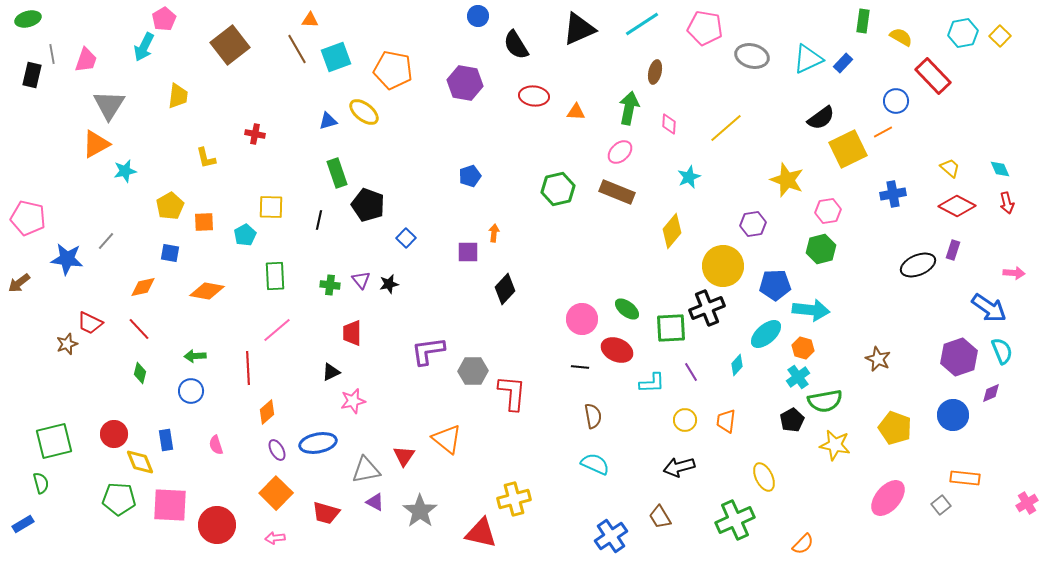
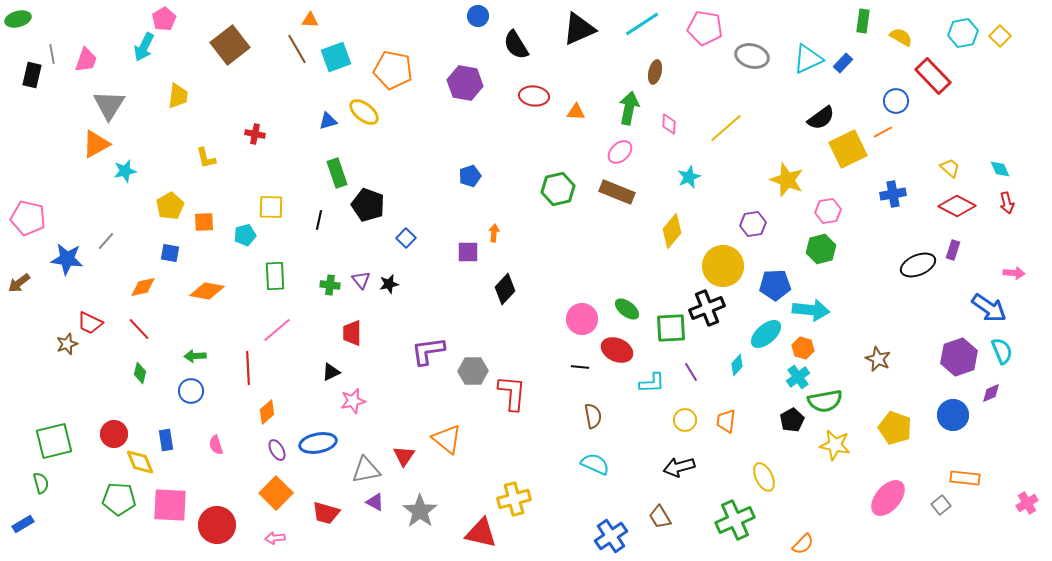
green ellipse at (28, 19): moved 10 px left
cyan pentagon at (245, 235): rotated 15 degrees clockwise
